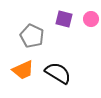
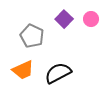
purple square: rotated 30 degrees clockwise
black semicircle: rotated 60 degrees counterclockwise
